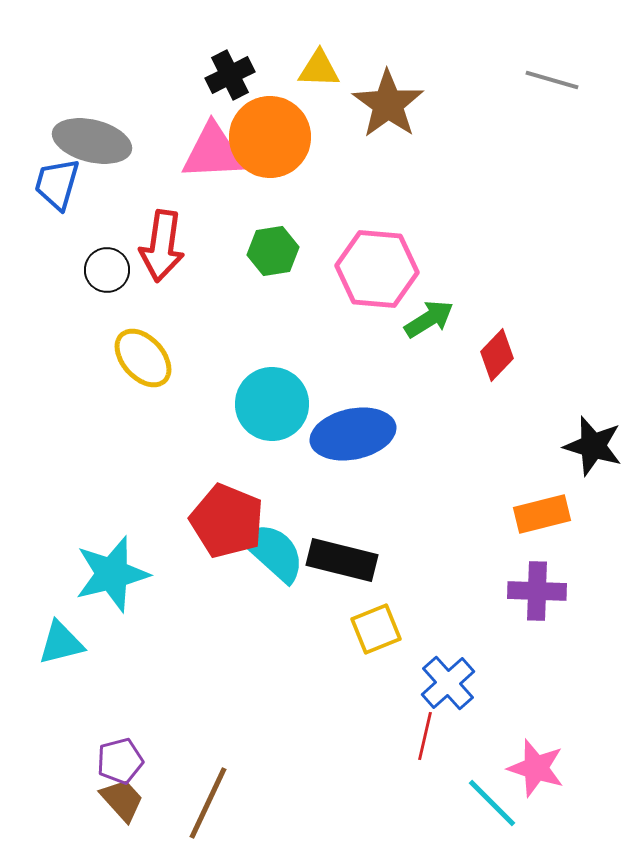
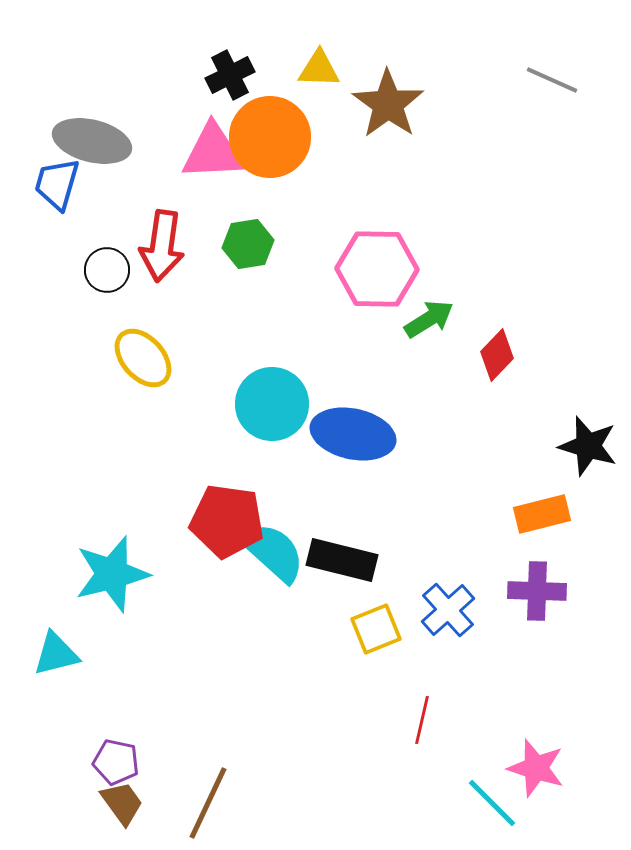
gray line: rotated 8 degrees clockwise
green hexagon: moved 25 px left, 7 px up
pink hexagon: rotated 4 degrees counterclockwise
blue ellipse: rotated 24 degrees clockwise
black star: moved 5 px left
red pentagon: rotated 14 degrees counterclockwise
cyan triangle: moved 5 px left, 11 px down
blue cross: moved 73 px up
red line: moved 3 px left, 16 px up
purple pentagon: moved 4 px left, 1 px down; rotated 27 degrees clockwise
brown trapezoid: moved 3 px down; rotated 6 degrees clockwise
